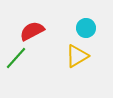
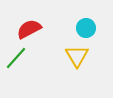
red semicircle: moved 3 px left, 2 px up
yellow triangle: rotated 30 degrees counterclockwise
